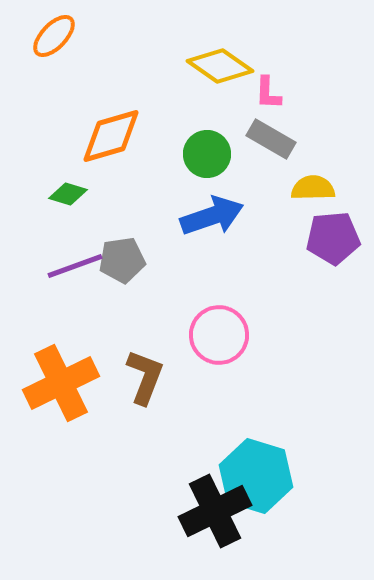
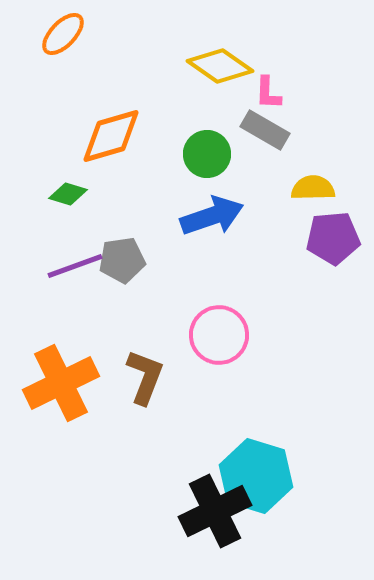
orange ellipse: moved 9 px right, 2 px up
gray rectangle: moved 6 px left, 9 px up
